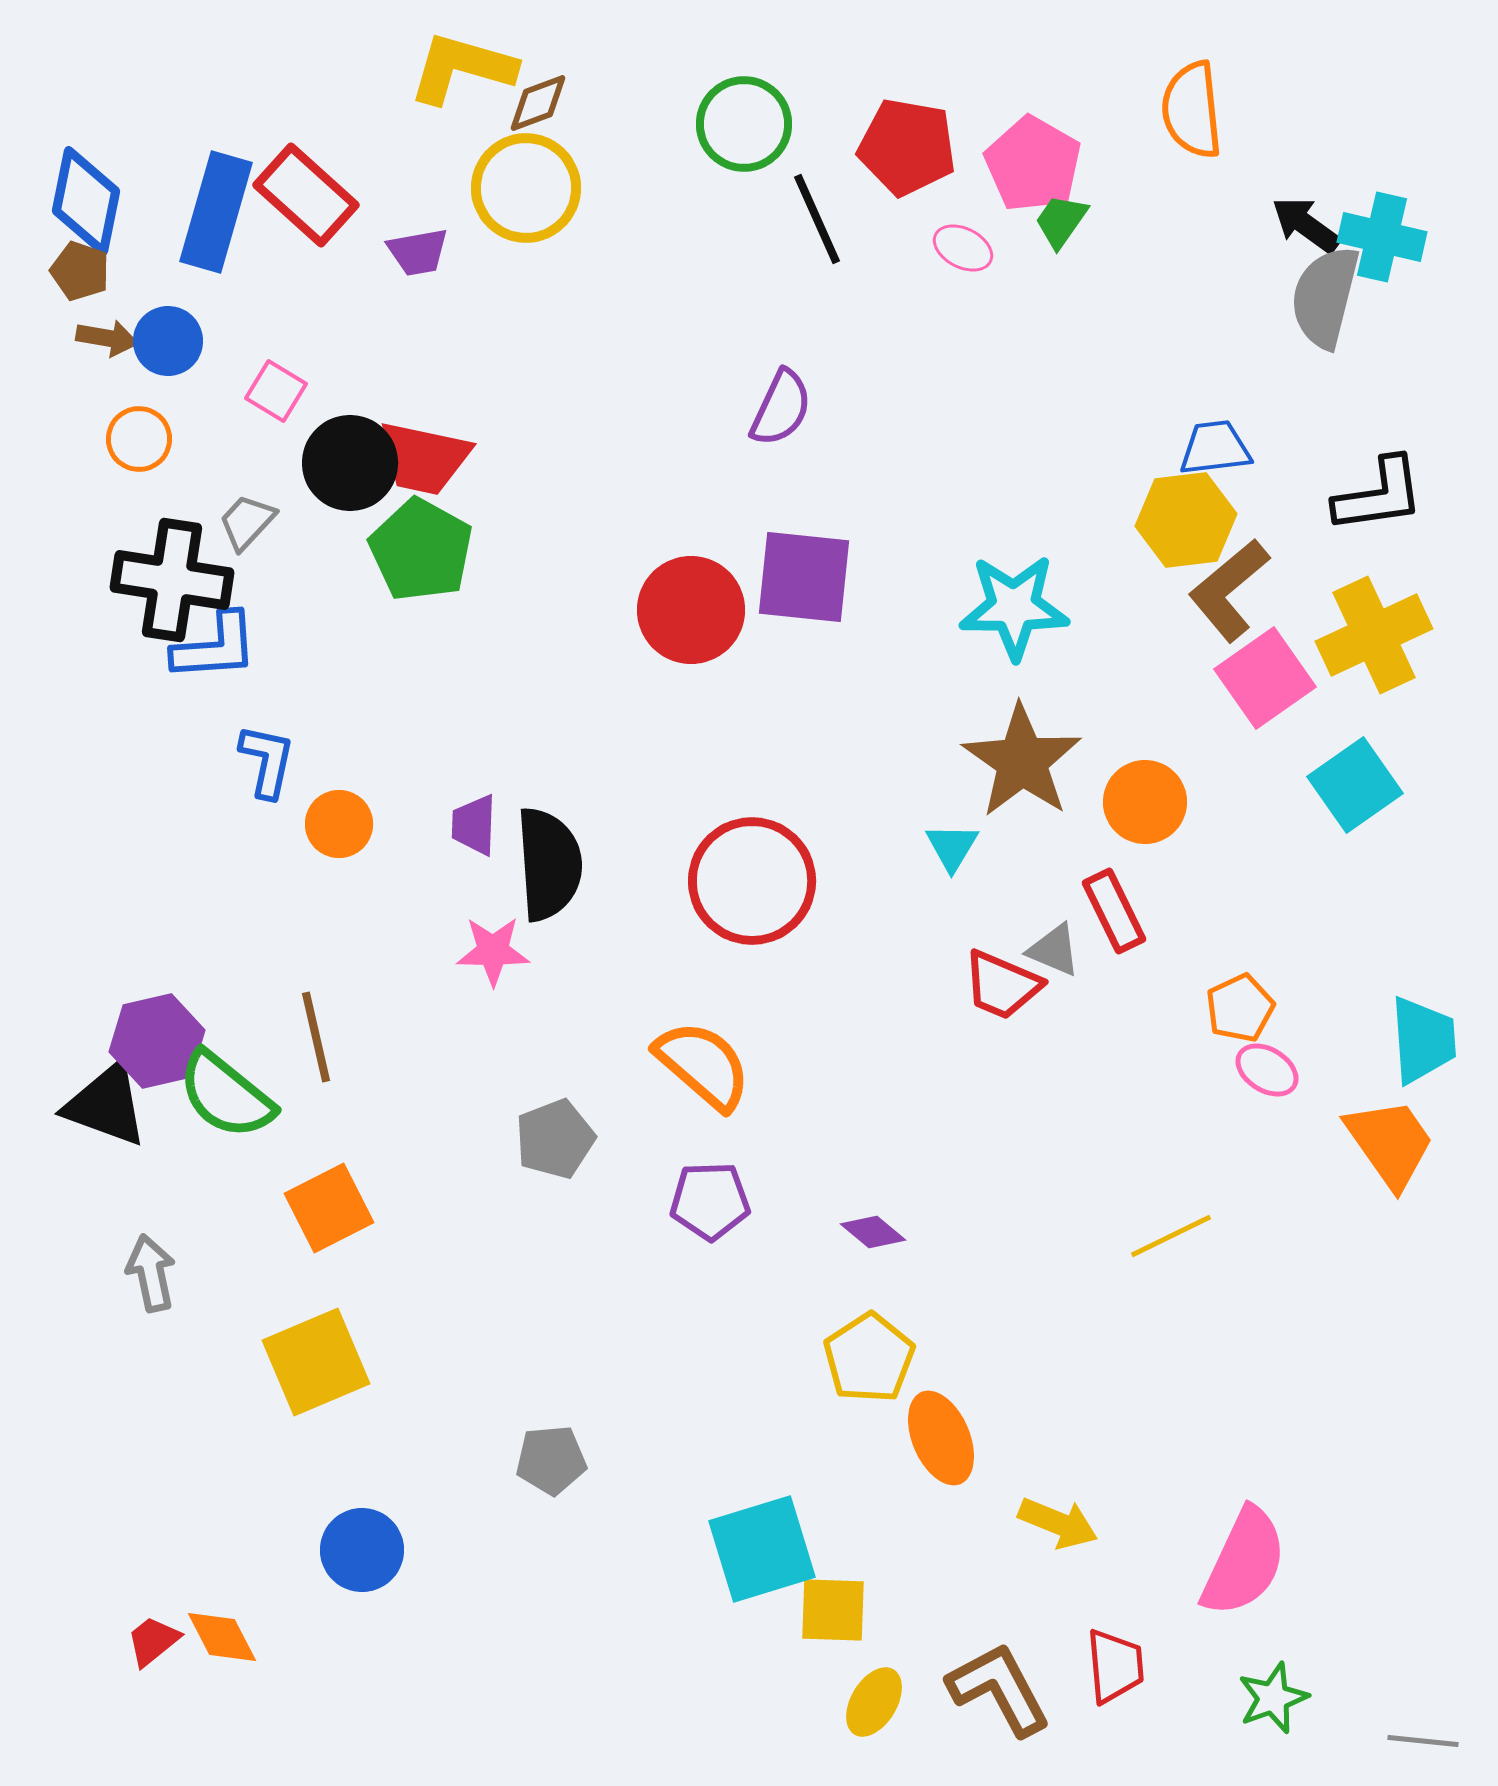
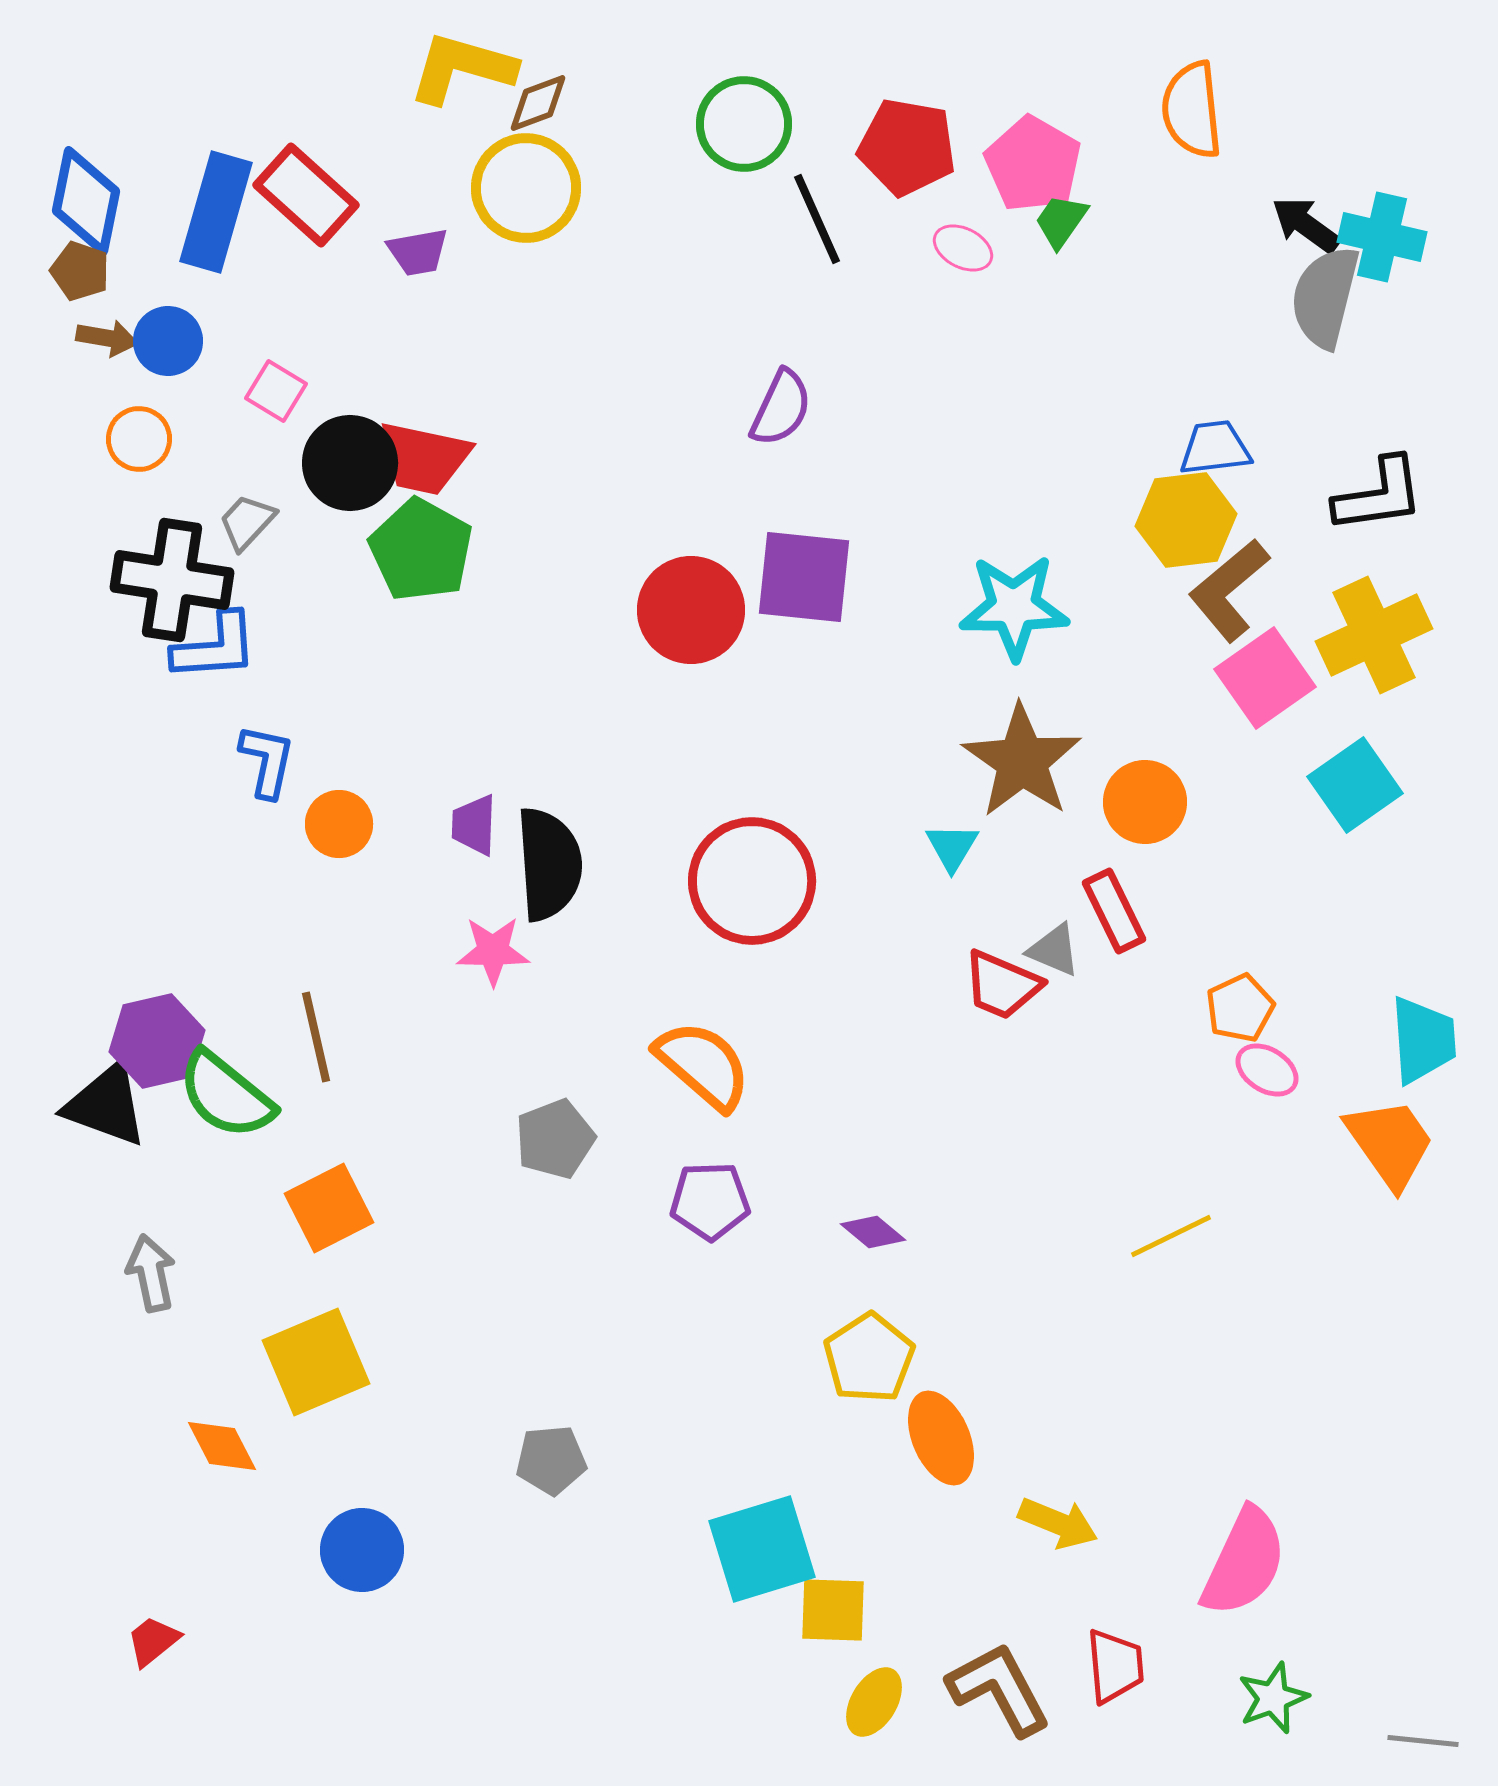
orange diamond at (222, 1637): moved 191 px up
